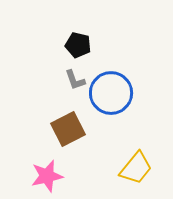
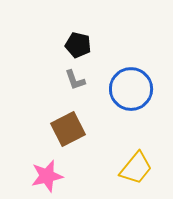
blue circle: moved 20 px right, 4 px up
